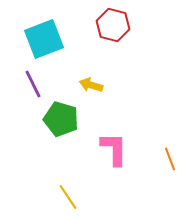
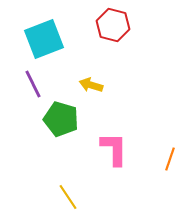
orange line: rotated 40 degrees clockwise
